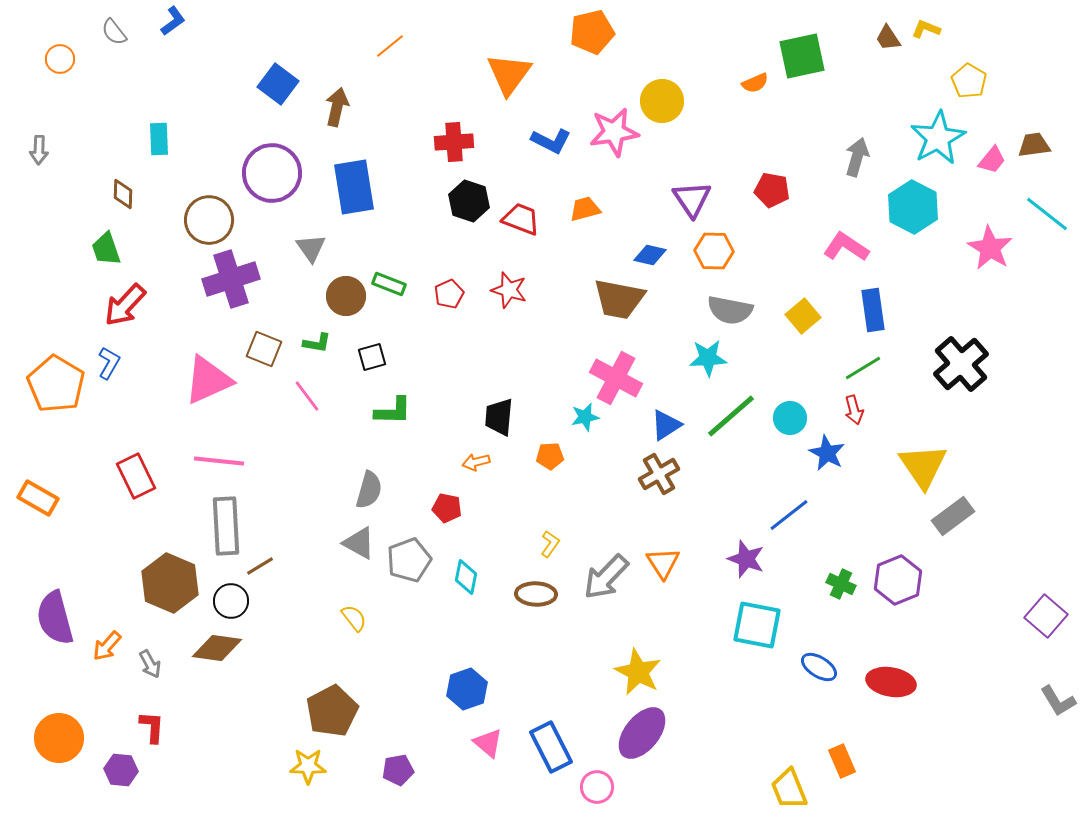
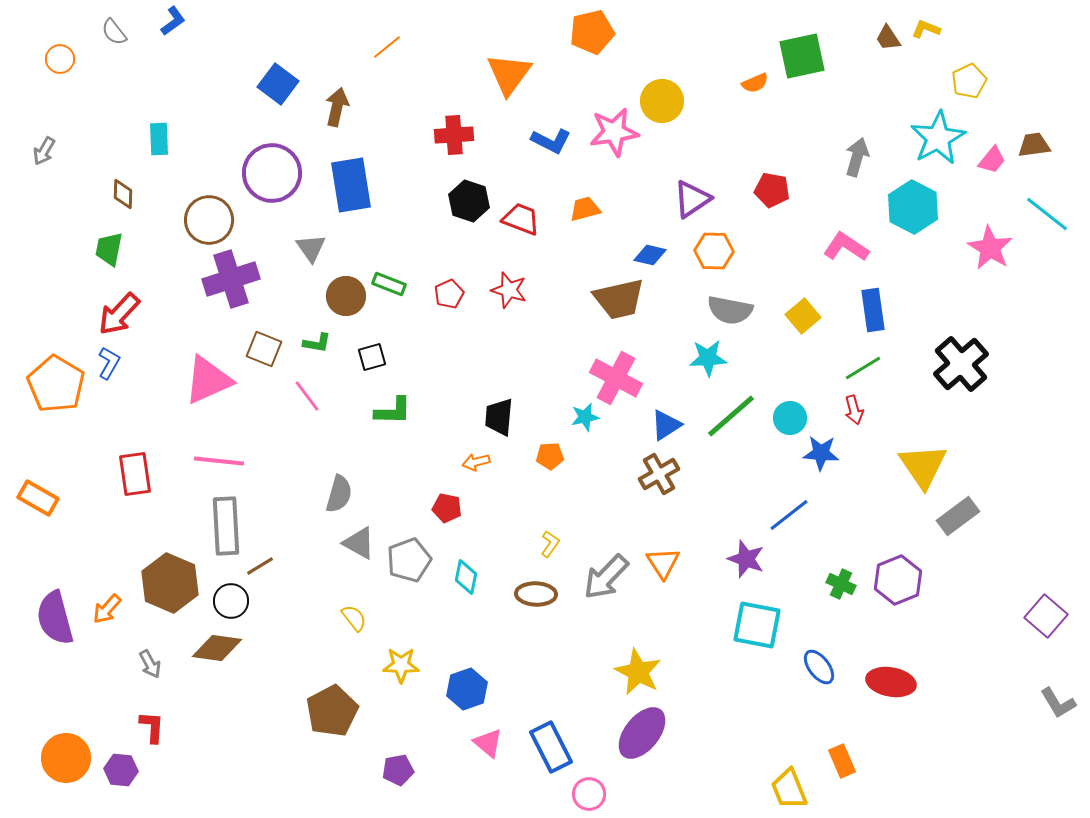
orange line at (390, 46): moved 3 px left, 1 px down
yellow pentagon at (969, 81): rotated 16 degrees clockwise
red cross at (454, 142): moved 7 px up
gray arrow at (39, 150): moved 5 px right, 1 px down; rotated 28 degrees clockwise
blue rectangle at (354, 187): moved 3 px left, 2 px up
purple triangle at (692, 199): rotated 30 degrees clockwise
green trapezoid at (106, 249): moved 3 px right; rotated 30 degrees clockwise
brown trapezoid at (619, 299): rotated 24 degrees counterclockwise
red arrow at (125, 305): moved 6 px left, 9 px down
blue star at (827, 453): moved 6 px left; rotated 24 degrees counterclockwise
red rectangle at (136, 476): moved 1 px left, 2 px up; rotated 18 degrees clockwise
gray semicircle at (369, 490): moved 30 px left, 4 px down
gray rectangle at (953, 516): moved 5 px right
orange arrow at (107, 646): moved 37 px up
blue ellipse at (819, 667): rotated 21 degrees clockwise
gray L-shape at (1058, 701): moved 2 px down
orange circle at (59, 738): moved 7 px right, 20 px down
yellow star at (308, 766): moved 93 px right, 101 px up
pink circle at (597, 787): moved 8 px left, 7 px down
